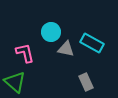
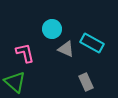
cyan circle: moved 1 px right, 3 px up
gray triangle: rotated 12 degrees clockwise
